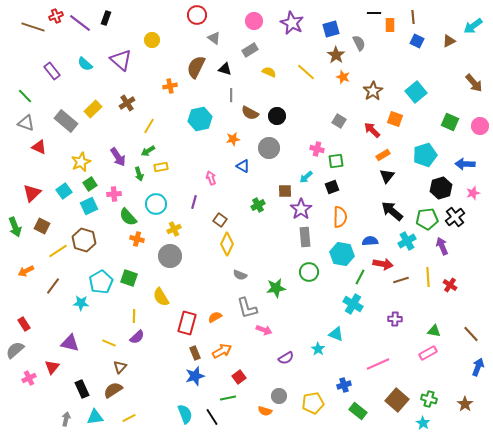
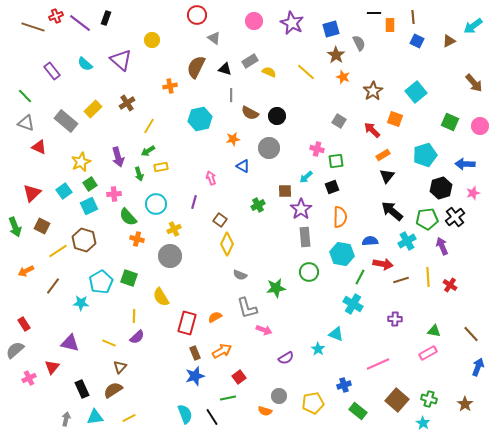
gray rectangle at (250, 50): moved 11 px down
purple arrow at (118, 157): rotated 18 degrees clockwise
